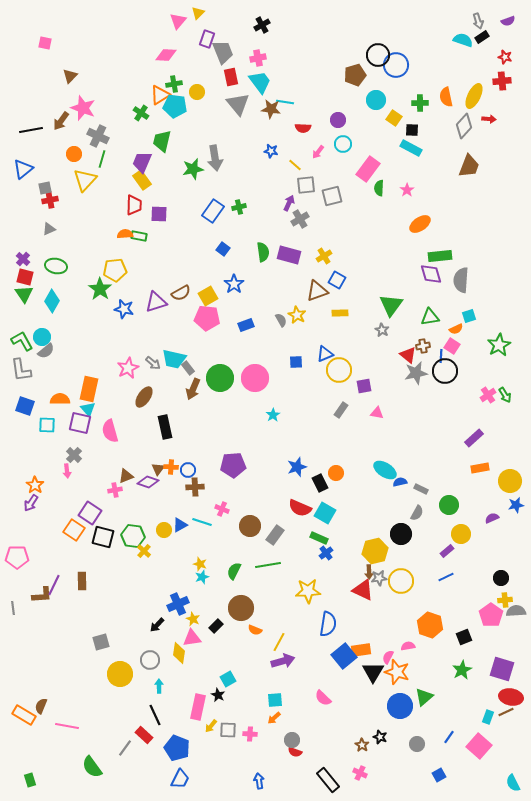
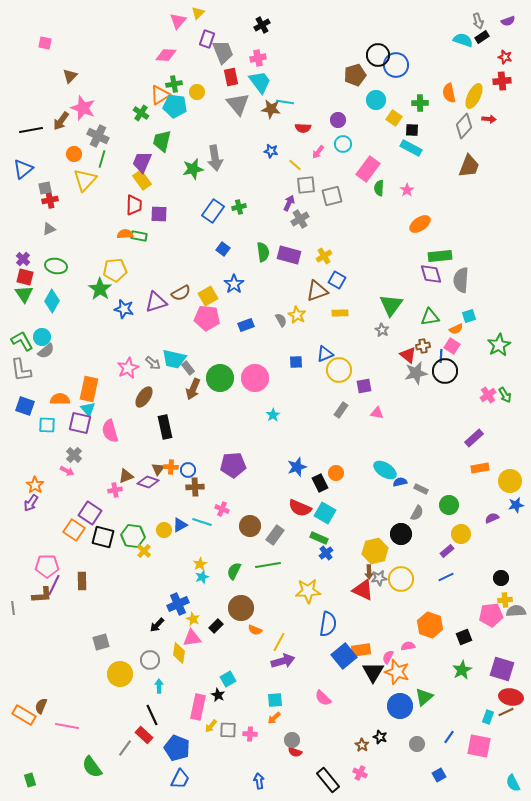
orange semicircle at (446, 97): moved 3 px right, 4 px up
pink arrow at (67, 471): rotated 56 degrees counterclockwise
pink pentagon at (17, 557): moved 30 px right, 9 px down
yellow star at (200, 564): rotated 24 degrees clockwise
yellow circle at (401, 581): moved 2 px up
pink pentagon at (491, 615): rotated 30 degrees clockwise
black line at (155, 715): moved 3 px left
pink square at (479, 746): rotated 30 degrees counterclockwise
